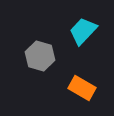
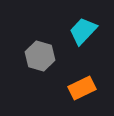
orange rectangle: rotated 56 degrees counterclockwise
